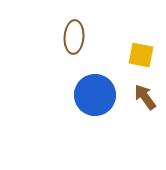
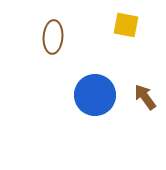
brown ellipse: moved 21 px left
yellow square: moved 15 px left, 30 px up
